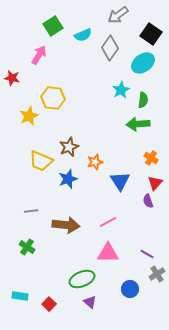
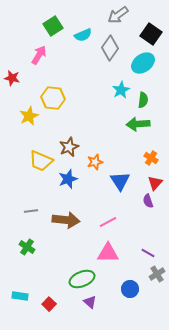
brown arrow: moved 5 px up
purple line: moved 1 px right, 1 px up
